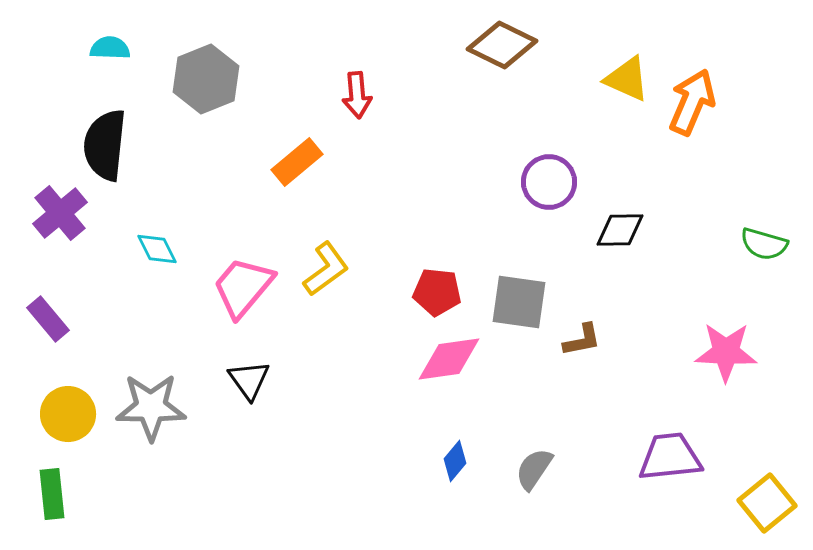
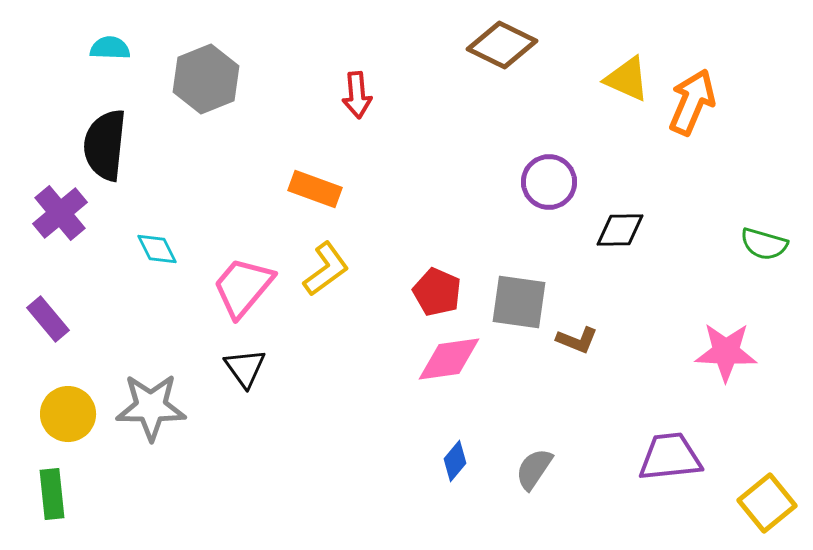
orange rectangle: moved 18 px right, 27 px down; rotated 60 degrees clockwise
red pentagon: rotated 18 degrees clockwise
brown L-shape: moved 5 px left; rotated 33 degrees clockwise
black triangle: moved 4 px left, 12 px up
